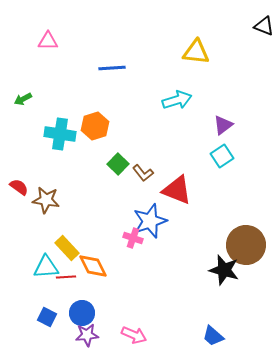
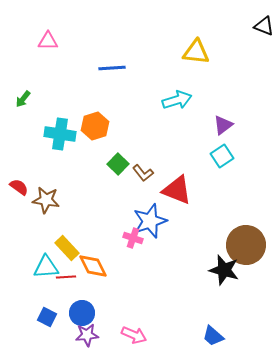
green arrow: rotated 24 degrees counterclockwise
